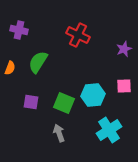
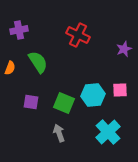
purple cross: rotated 24 degrees counterclockwise
green semicircle: rotated 115 degrees clockwise
pink square: moved 4 px left, 4 px down
cyan cross: moved 1 px left, 2 px down; rotated 10 degrees counterclockwise
